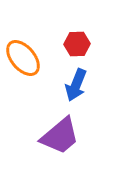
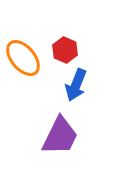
red hexagon: moved 12 px left, 6 px down; rotated 25 degrees clockwise
purple trapezoid: rotated 24 degrees counterclockwise
